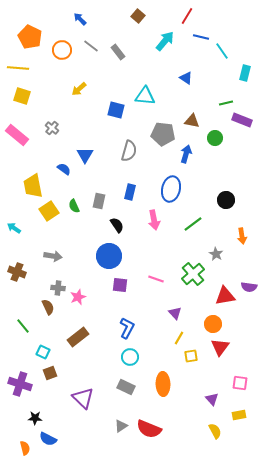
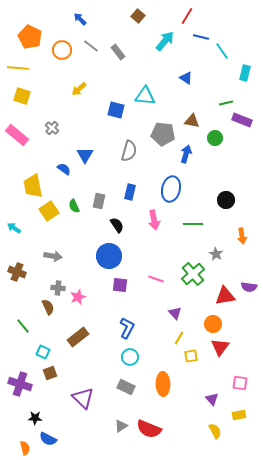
green line at (193, 224): rotated 36 degrees clockwise
